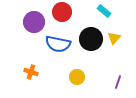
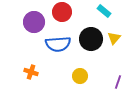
blue semicircle: rotated 15 degrees counterclockwise
yellow circle: moved 3 px right, 1 px up
